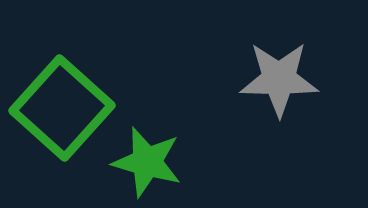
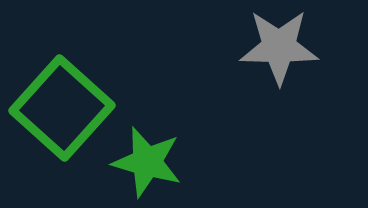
gray star: moved 32 px up
